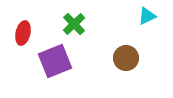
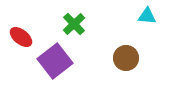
cyan triangle: rotated 30 degrees clockwise
red ellipse: moved 2 px left, 4 px down; rotated 65 degrees counterclockwise
purple square: rotated 16 degrees counterclockwise
